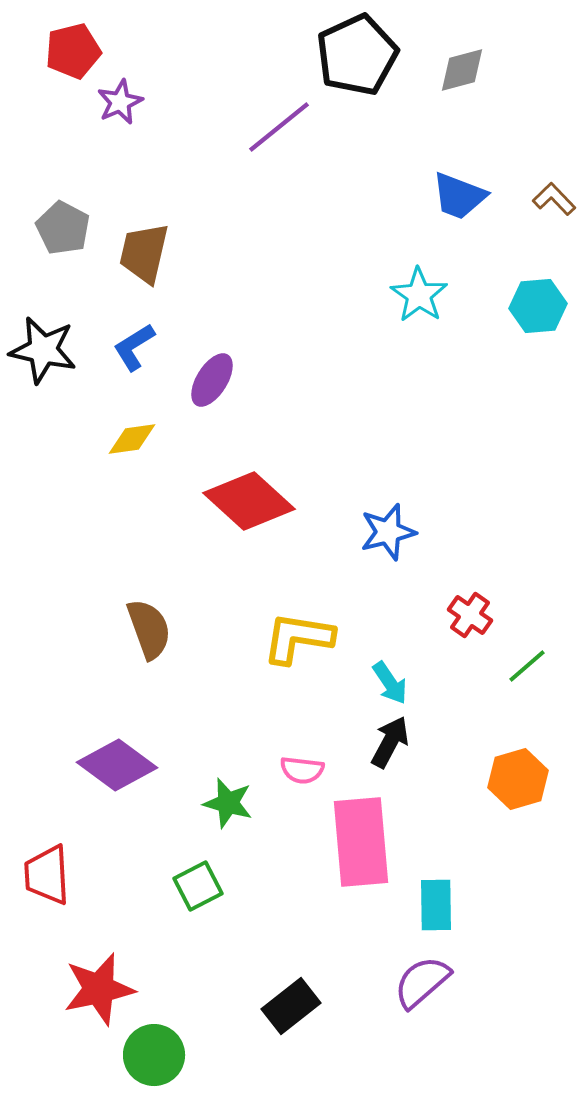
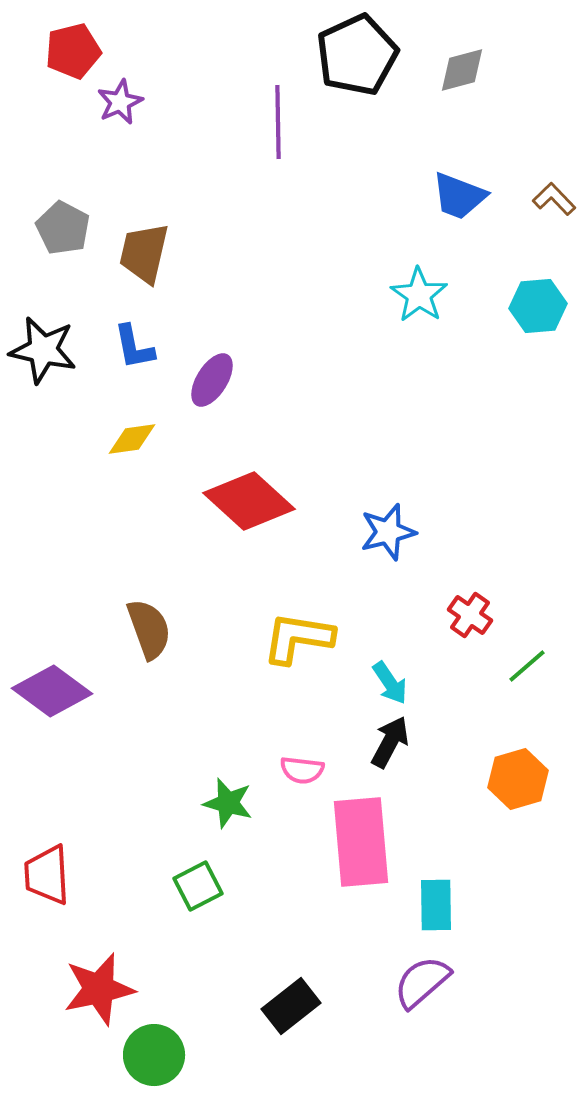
purple line: moved 1 px left, 5 px up; rotated 52 degrees counterclockwise
blue L-shape: rotated 69 degrees counterclockwise
purple diamond: moved 65 px left, 74 px up
